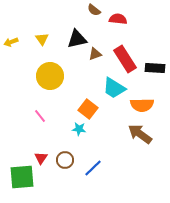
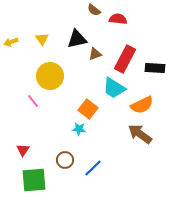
red rectangle: rotated 60 degrees clockwise
orange semicircle: rotated 25 degrees counterclockwise
pink line: moved 7 px left, 15 px up
red triangle: moved 18 px left, 8 px up
green square: moved 12 px right, 3 px down
